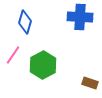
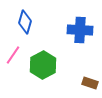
blue cross: moved 13 px down
